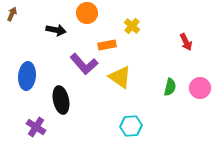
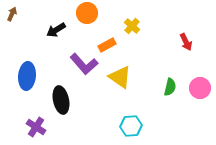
black arrow: rotated 138 degrees clockwise
orange rectangle: rotated 18 degrees counterclockwise
